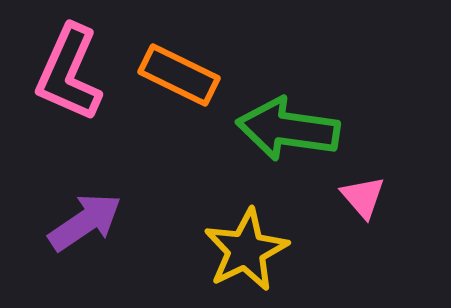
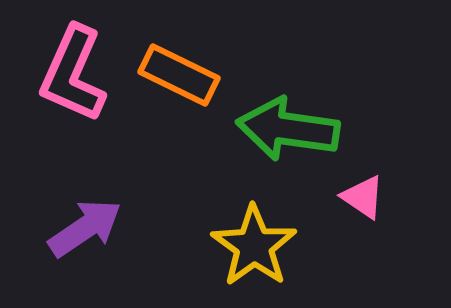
pink L-shape: moved 4 px right, 1 px down
pink triangle: rotated 15 degrees counterclockwise
purple arrow: moved 6 px down
yellow star: moved 8 px right, 4 px up; rotated 10 degrees counterclockwise
